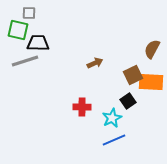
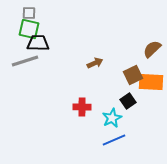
green square: moved 11 px right, 1 px up
brown semicircle: rotated 18 degrees clockwise
